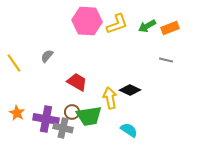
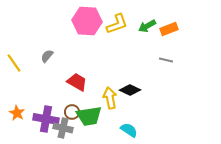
orange rectangle: moved 1 px left, 1 px down
